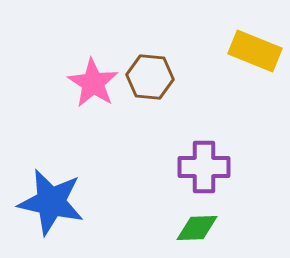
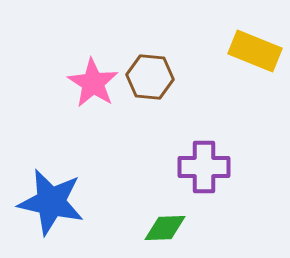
green diamond: moved 32 px left
